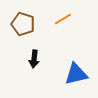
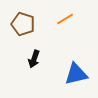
orange line: moved 2 px right
black arrow: rotated 12 degrees clockwise
